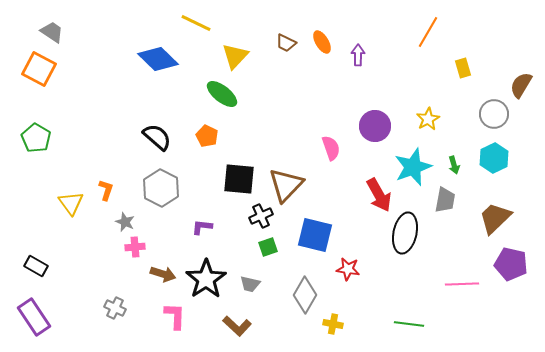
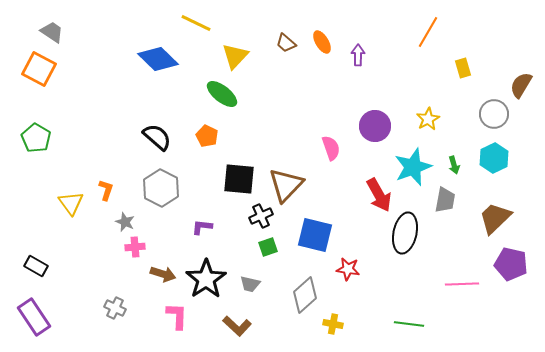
brown trapezoid at (286, 43): rotated 15 degrees clockwise
gray diamond at (305, 295): rotated 18 degrees clockwise
pink L-shape at (175, 316): moved 2 px right
